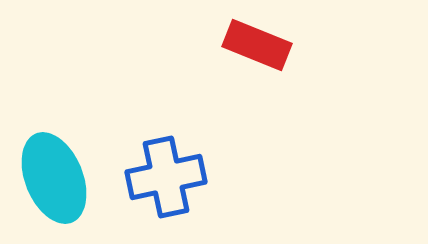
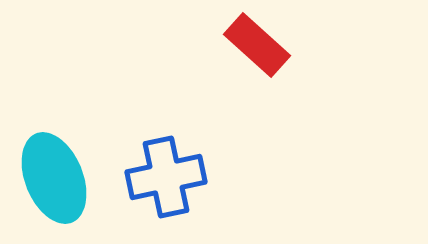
red rectangle: rotated 20 degrees clockwise
